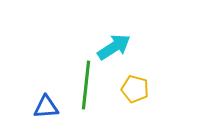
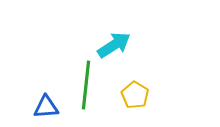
cyan arrow: moved 2 px up
yellow pentagon: moved 6 px down; rotated 16 degrees clockwise
